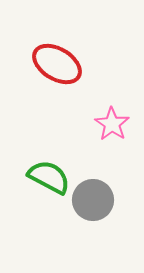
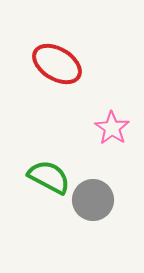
pink star: moved 4 px down
